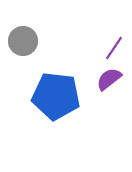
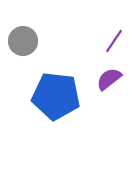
purple line: moved 7 px up
